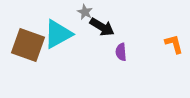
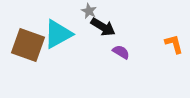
gray star: moved 4 px right, 1 px up
black arrow: moved 1 px right
purple semicircle: rotated 126 degrees clockwise
